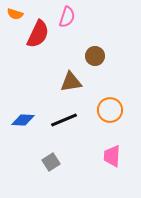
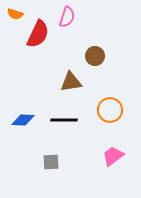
black line: rotated 24 degrees clockwise
pink trapezoid: moved 1 px right; rotated 50 degrees clockwise
gray square: rotated 30 degrees clockwise
